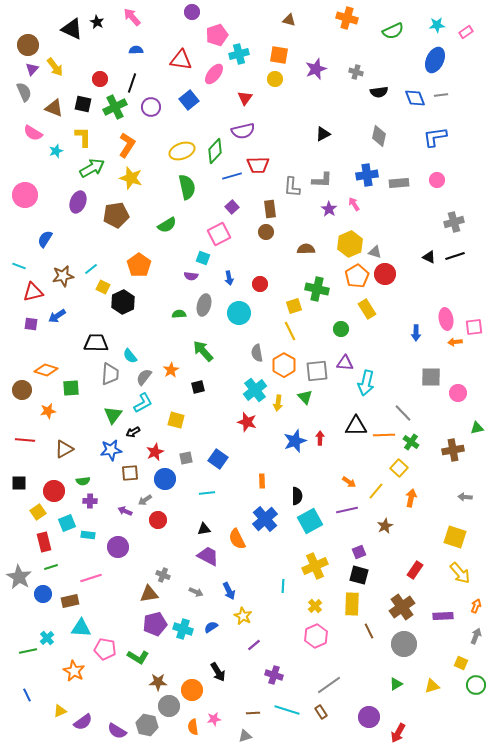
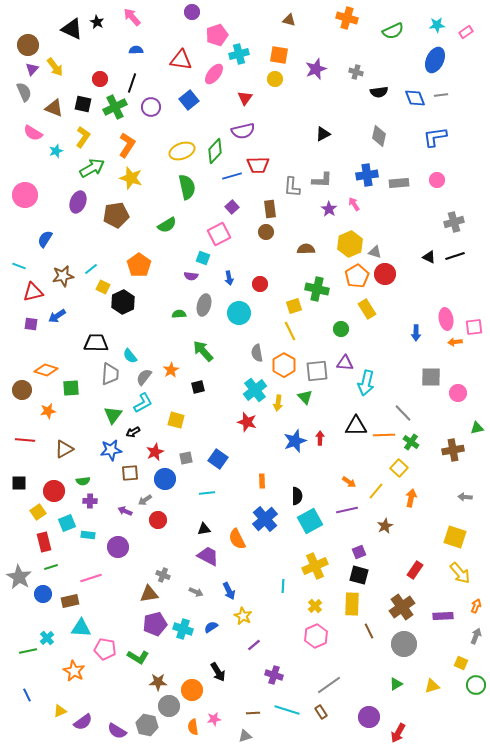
yellow L-shape at (83, 137): rotated 35 degrees clockwise
